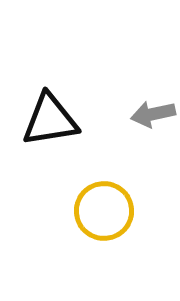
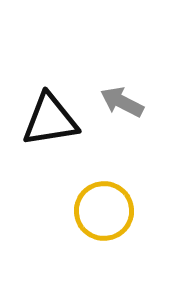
gray arrow: moved 31 px left, 12 px up; rotated 39 degrees clockwise
